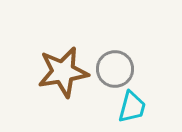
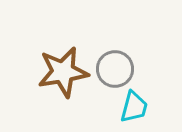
cyan trapezoid: moved 2 px right
